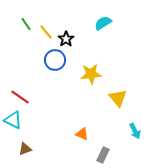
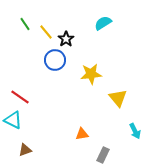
green line: moved 1 px left
orange triangle: rotated 32 degrees counterclockwise
brown triangle: moved 1 px down
